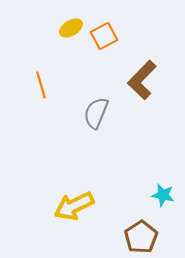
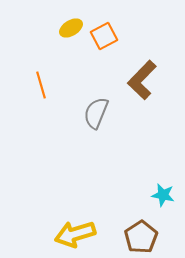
yellow arrow: moved 1 px right, 28 px down; rotated 9 degrees clockwise
